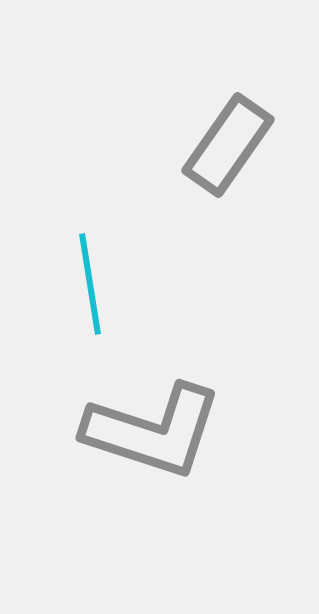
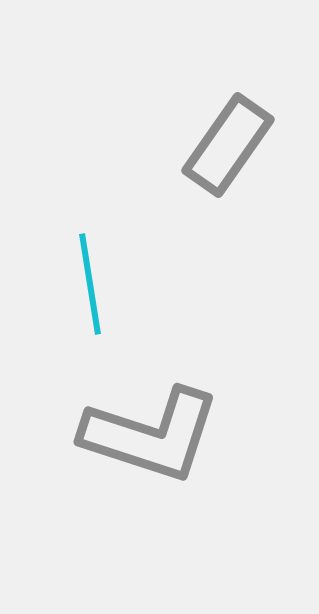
gray L-shape: moved 2 px left, 4 px down
